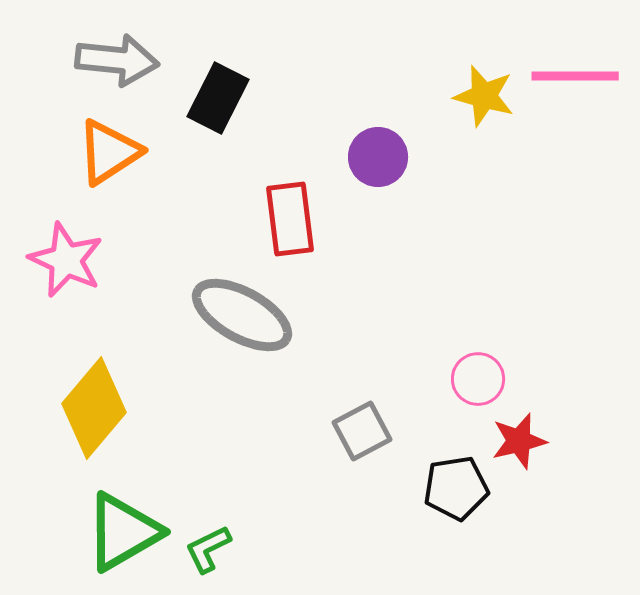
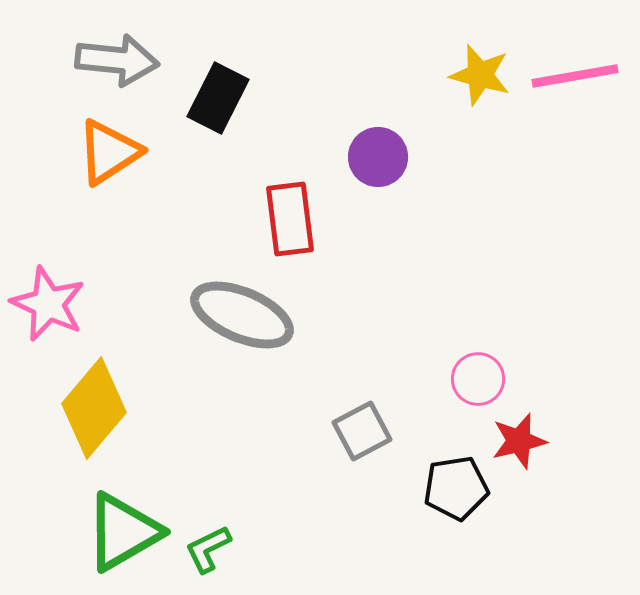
pink line: rotated 10 degrees counterclockwise
yellow star: moved 4 px left, 21 px up
pink star: moved 18 px left, 44 px down
gray ellipse: rotated 6 degrees counterclockwise
